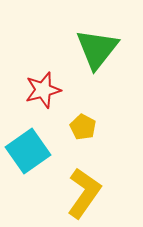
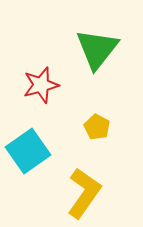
red star: moved 2 px left, 5 px up
yellow pentagon: moved 14 px right
